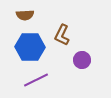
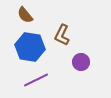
brown semicircle: rotated 54 degrees clockwise
blue hexagon: rotated 8 degrees clockwise
purple circle: moved 1 px left, 2 px down
